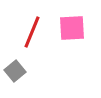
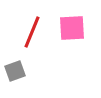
gray square: rotated 20 degrees clockwise
